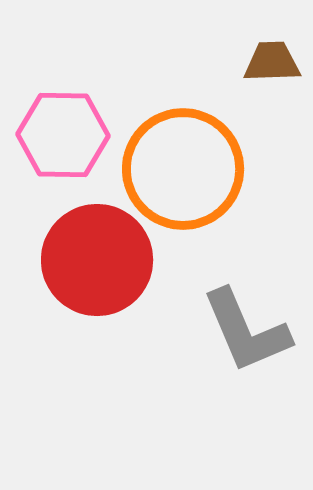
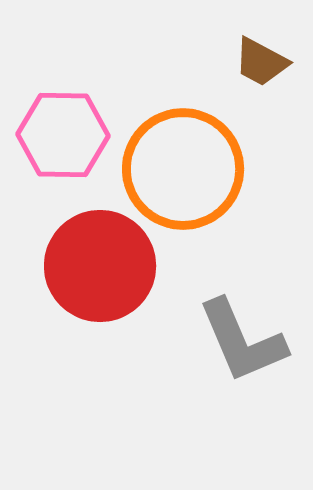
brown trapezoid: moved 11 px left; rotated 150 degrees counterclockwise
red circle: moved 3 px right, 6 px down
gray L-shape: moved 4 px left, 10 px down
